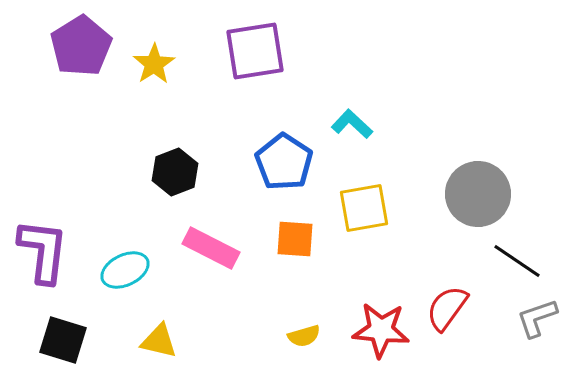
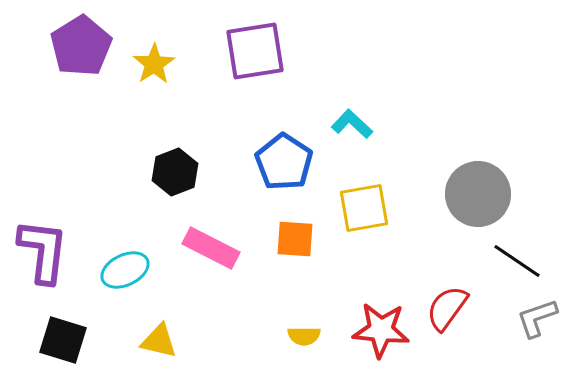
yellow semicircle: rotated 16 degrees clockwise
